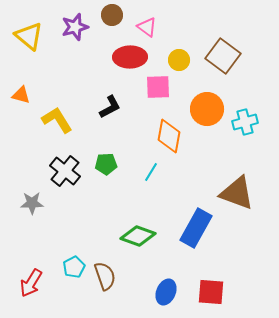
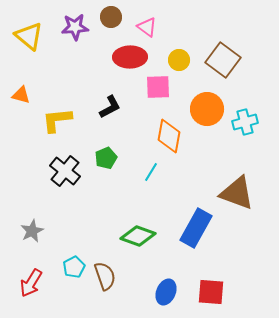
brown circle: moved 1 px left, 2 px down
purple star: rotated 12 degrees clockwise
brown square: moved 4 px down
yellow L-shape: rotated 64 degrees counterclockwise
green pentagon: moved 6 px up; rotated 20 degrees counterclockwise
gray star: moved 28 px down; rotated 25 degrees counterclockwise
